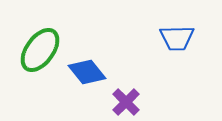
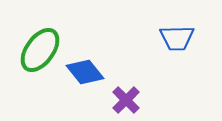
blue diamond: moved 2 px left
purple cross: moved 2 px up
